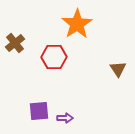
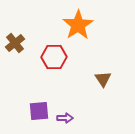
orange star: moved 1 px right, 1 px down
brown triangle: moved 15 px left, 10 px down
